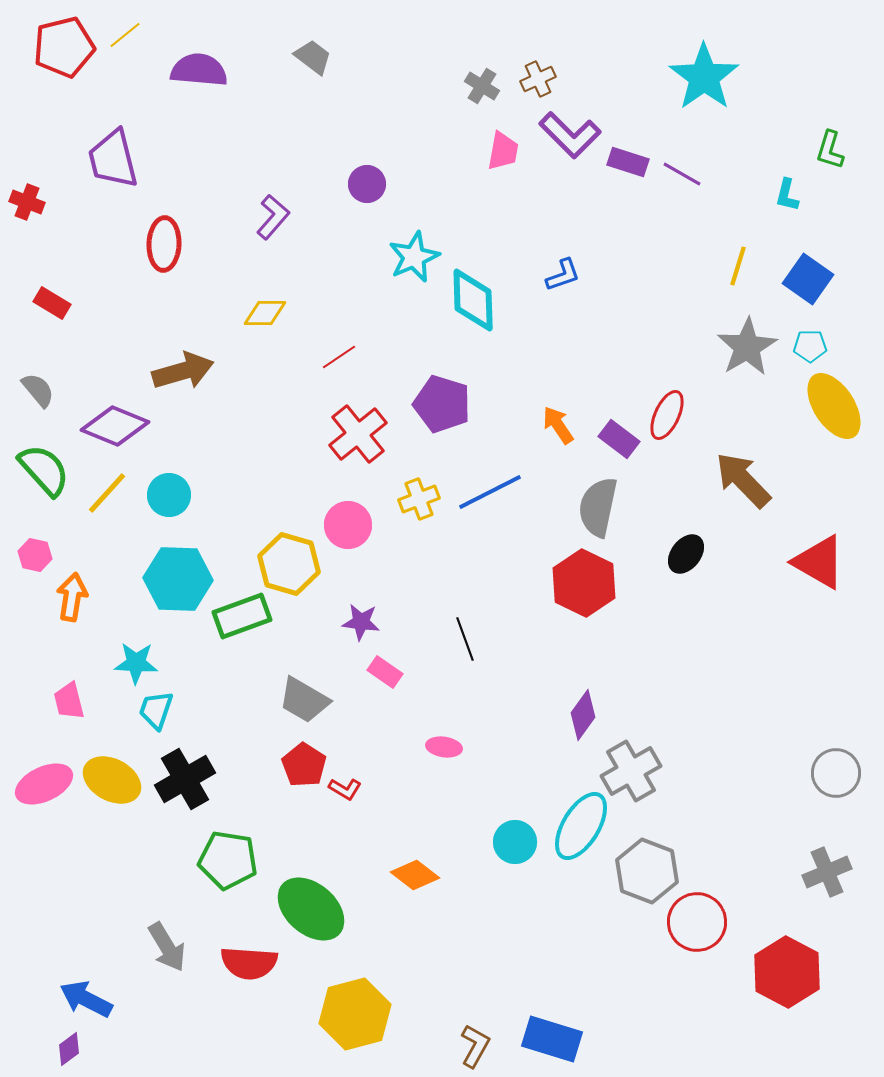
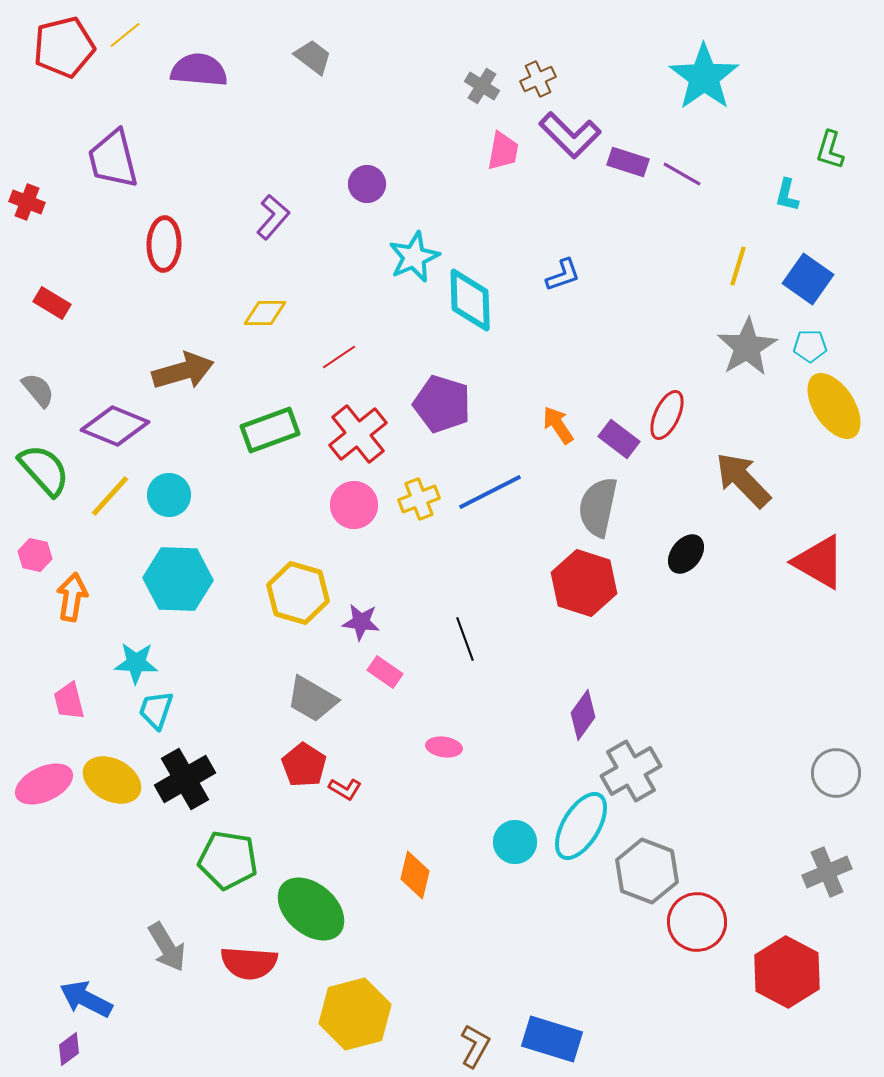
cyan diamond at (473, 300): moved 3 px left
yellow line at (107, 493): moved 3 px right, 3 px down
pink circle at (348, 525): moved 6 px right, 20 px up
yellow hexagon at (289, 564): moved 9 px right, 29 px down
red hexagon at (584, 583): rotated 8 degrees counterclockwise
green rectangle at (242, 616): moved 28 px right, 186 px up
gray trapezoid at (304, 700): moved 8 px right, 1 px up
orange diamond at (415, 875): rotated 66 degrees clockwise
